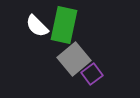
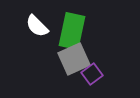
green rectangle: moved 8 px right, 6 px down
gray square: rotated 16 degrees clockwise
